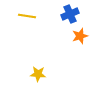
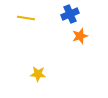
yellow line: moved 1 px left, 2 px down
